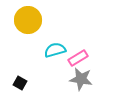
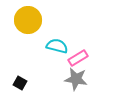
cyan semicircle: moved 2 px right, 4 px up; rotated 30 degrees clockwise
gray star: moved 5 px left
